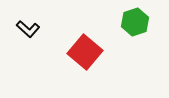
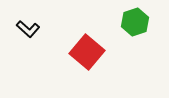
red square: moved 2 px right
